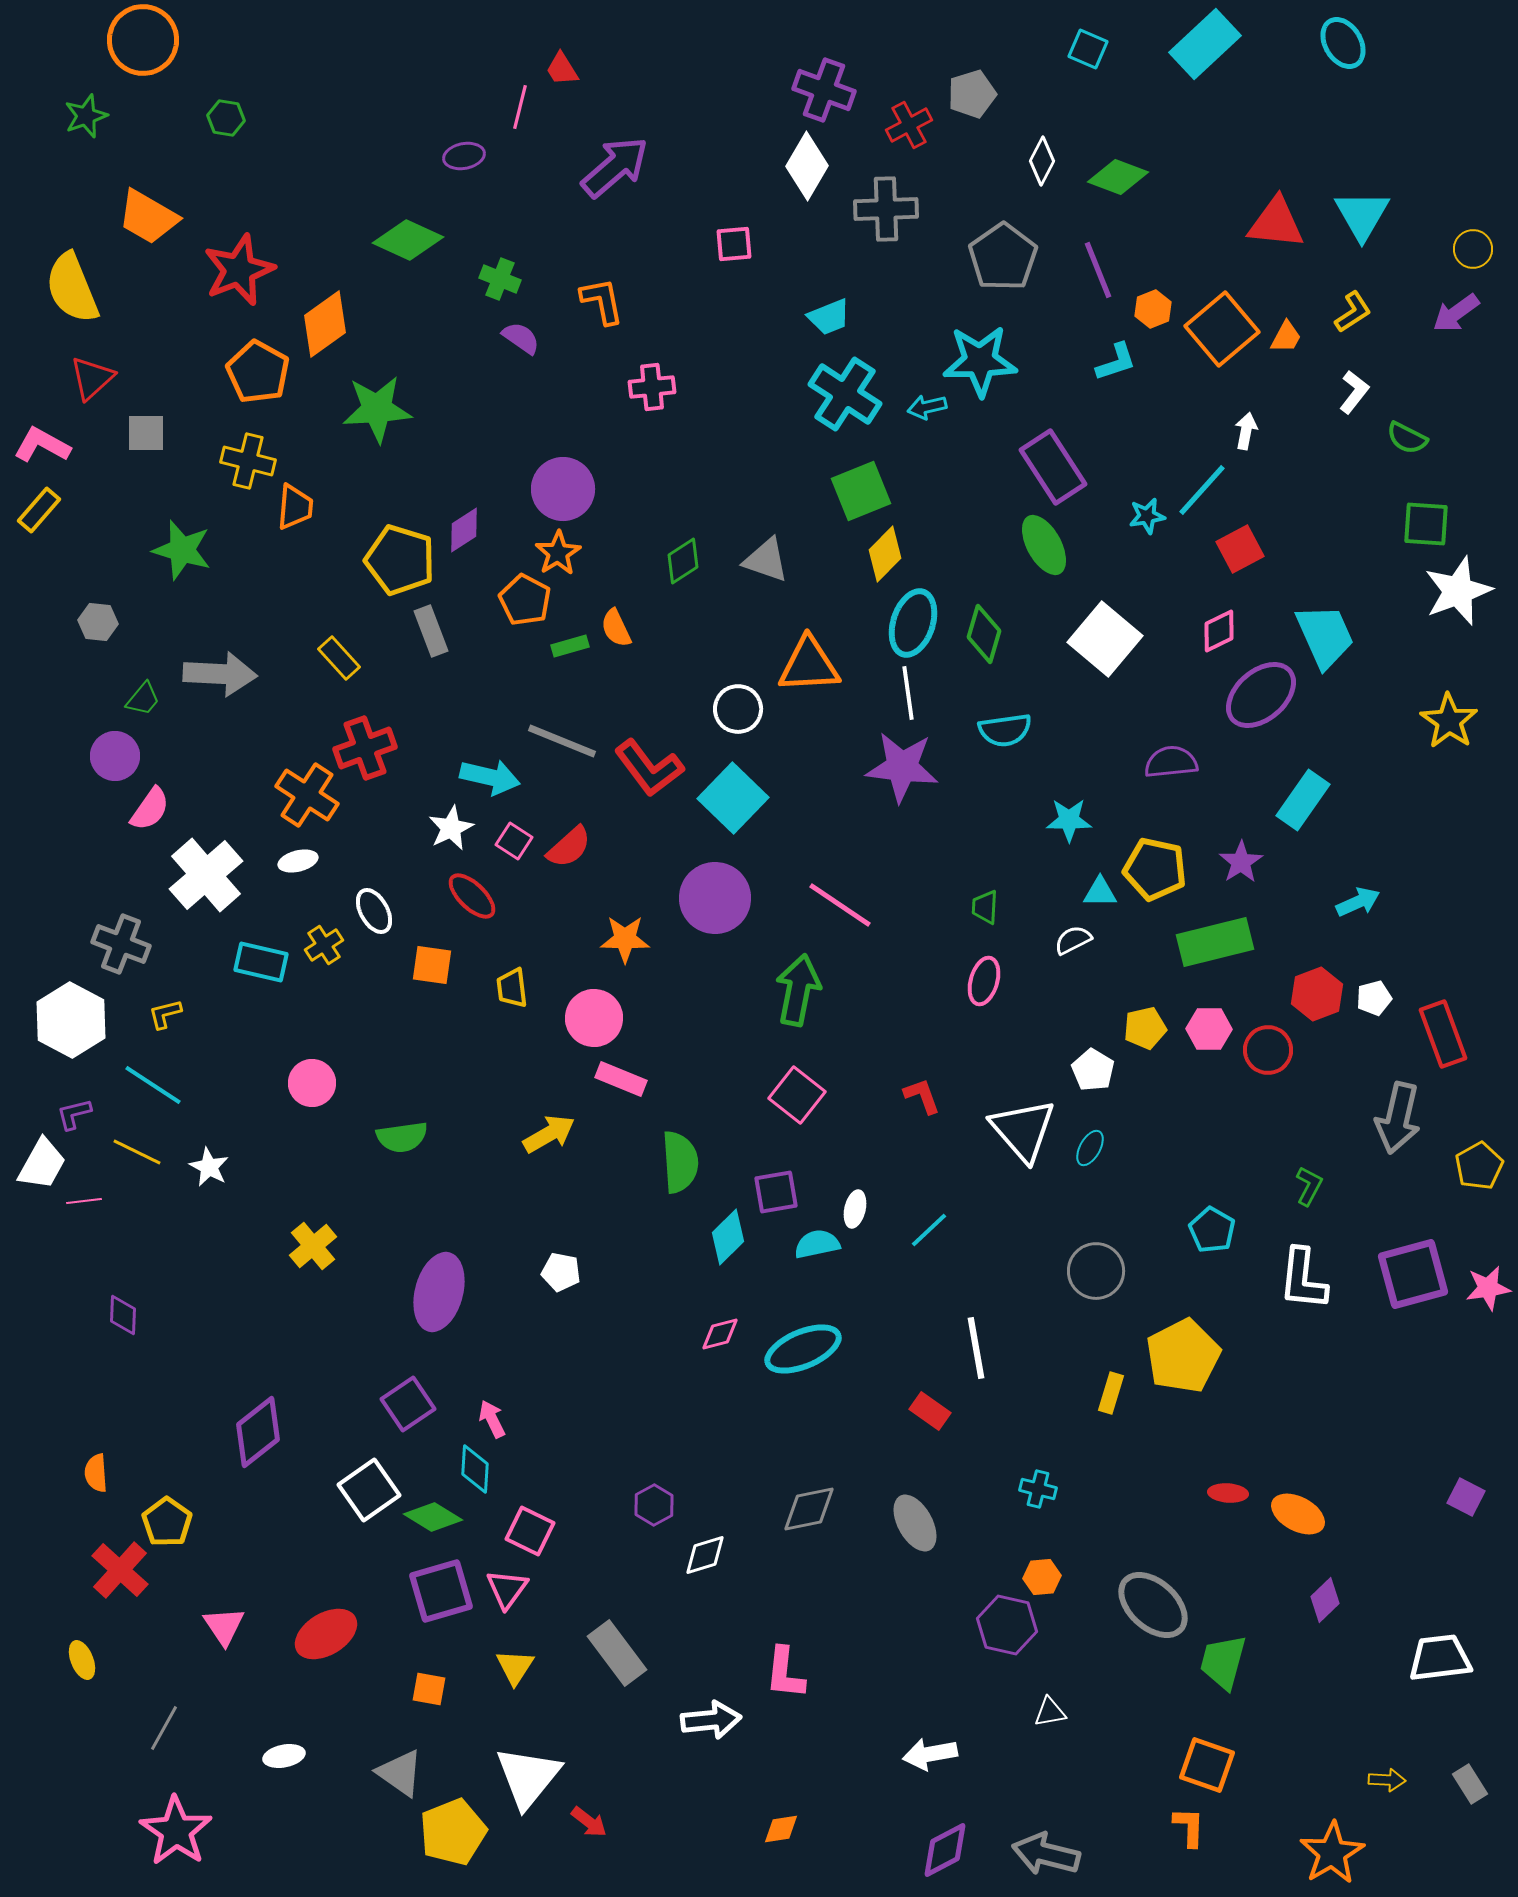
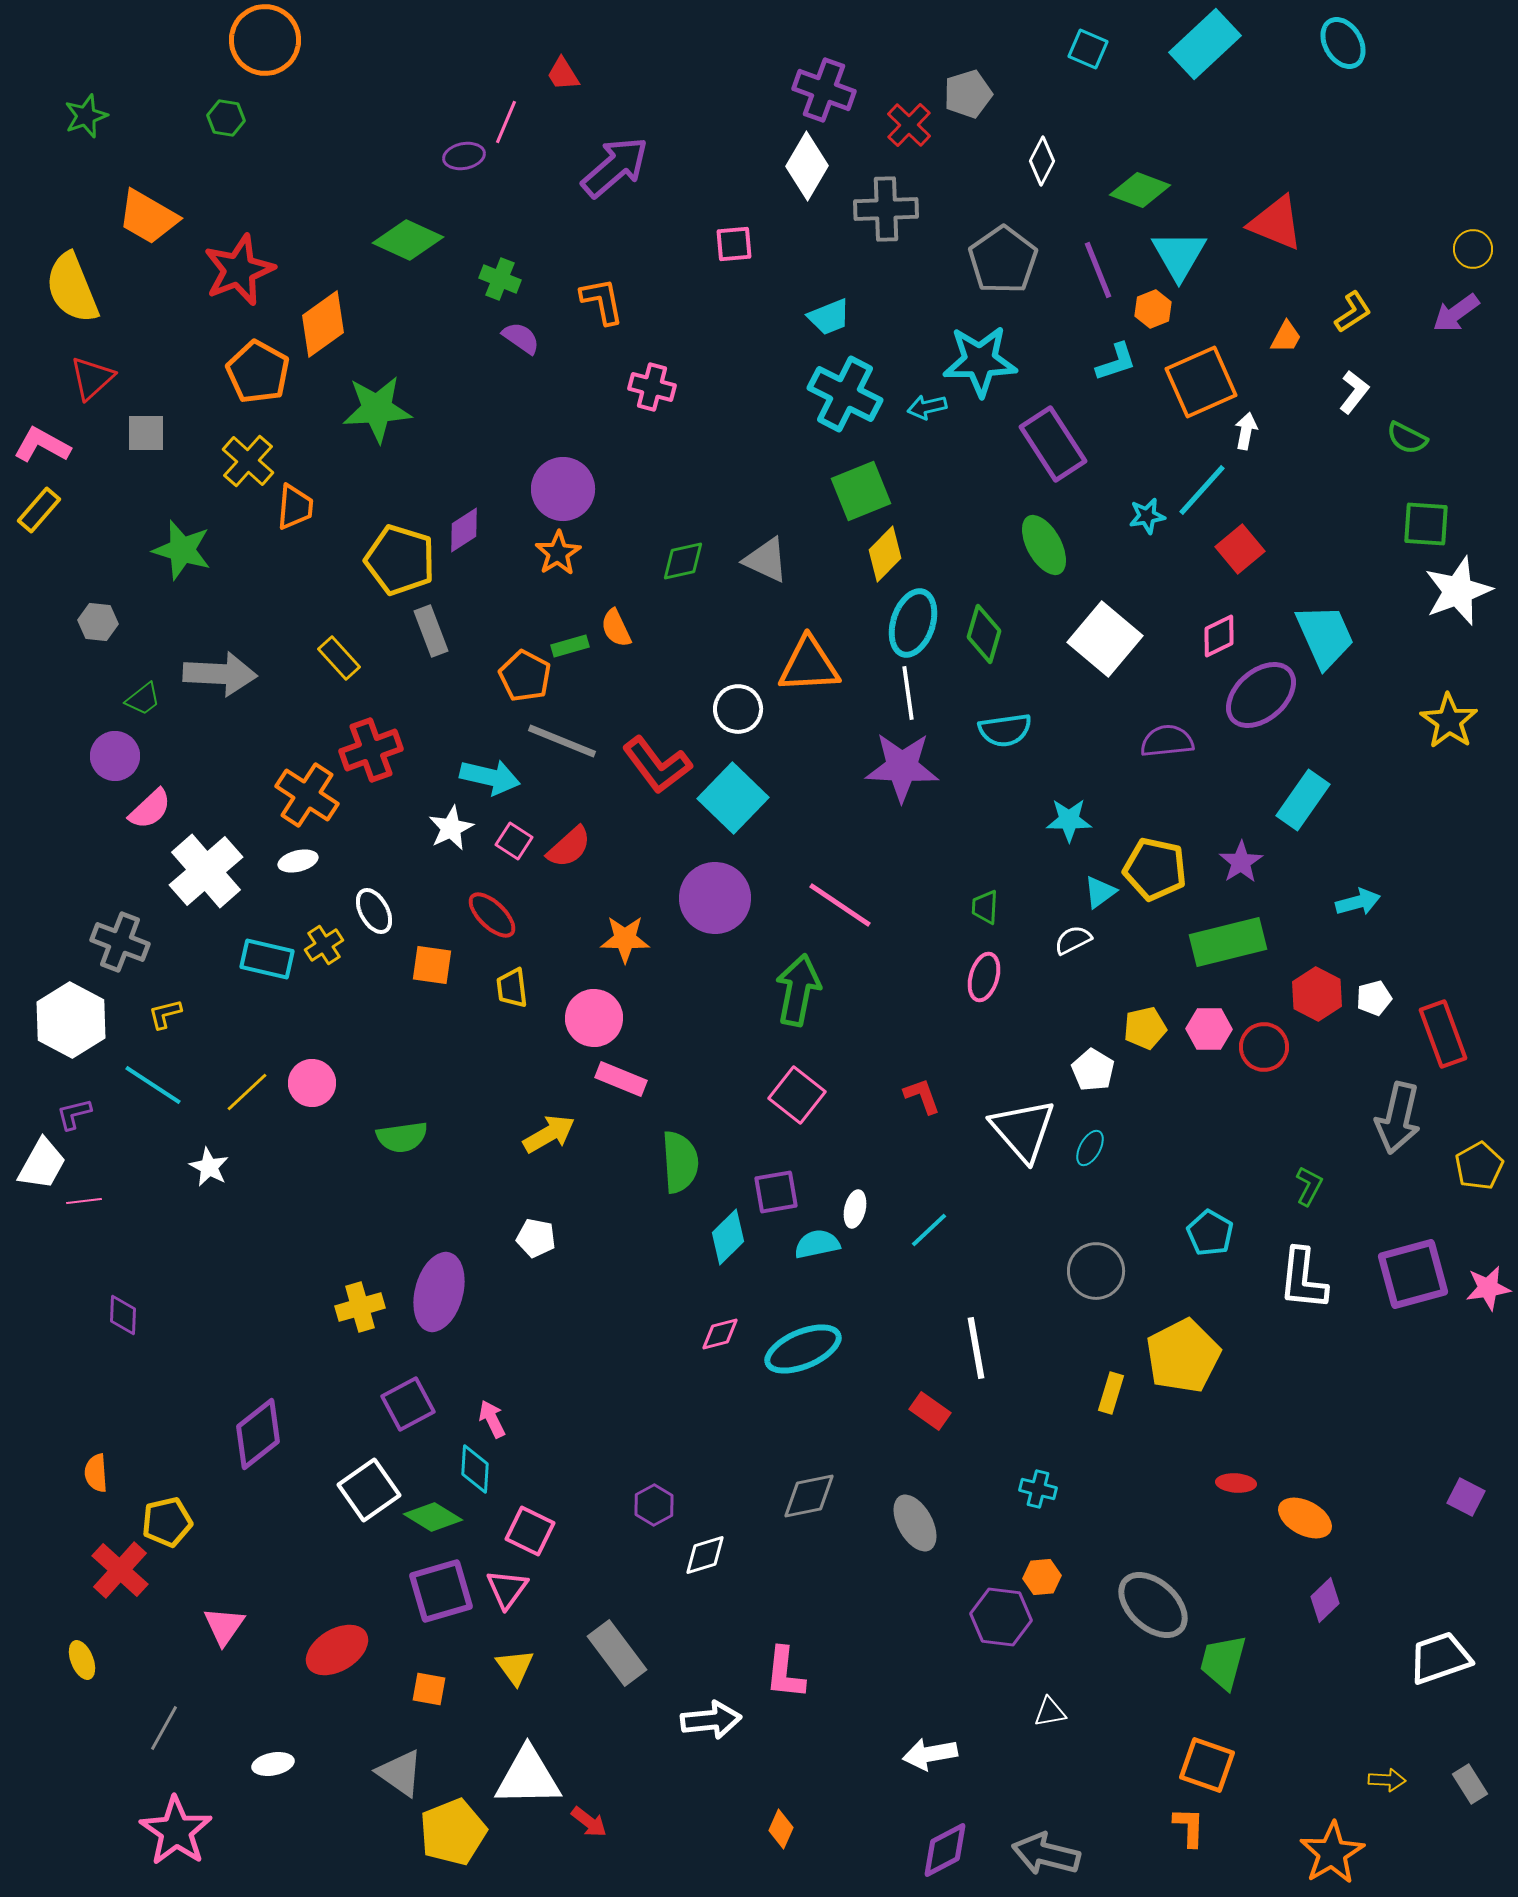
orange circle at (143, 40): moved 122 px right
red trapezoid at (562, 69): moved 1 px right, 5 px down
gray pentagon at (972, 94): moved 4 px left
pink line at (520, 107): moved 14 px left, 15 px down; rotated 9 degrees clockwise
red cross at (909, 125): rotated 18 degrees counterclockwise
green diamond at (1118, 177): moved 22 px right, 13 px down
cyan triangle at (1362, 215): moved 183 px left, 40 px down
red triangle at (1276, 223): rotated 16 degrees clockwise
gray pentagon at (1003, 257): moved 3 px down
orange diamond at (325, 324): moved 2 px left
orange square at (1222, 329): moved 21 px left, 53 px down; rotated 16 degrees clockwise
pink cross at (652, 387): rotated 21 degrees clockwise
cyan cross at (845, 394): rotated 6 degrees counterclockwise
yellow cross at (248, 461): rotated 28 degrees clockwise
purple rectangle at (1053, 467): moved 23 px up
red square at (1240, 549): rotated 12 degrees counterclockwise
gray triangle at (766, 560): rotated 6 degrees clockwise
green diamond at (683, 561): rotated 21 degrees clockwise
orange pentagon at (525, 600): moved 76 px down
pink diamond at (1219, 631): moved 5 px down
green trapezoid at (143, 699): rotated 12 degrees clockwise
red cross at (365, 748): moved 6 px right, 2 px down
purple semicircle at (1171, 762): moved 4 px left, 21 px up
purple star at (902, 767): rotated 4 degrees counterclockwise
red L-shape at (649, 768): moved 8 px right, 3 px up
pink semicircle at (150, 809): rotated 12 degrees clockwise
white cross at (206, 875): moved 4 px up
cyan triangle at (1100, 892): rotated 36 degrees counterclockwise
red ellipse at (472, 896): moved 20 px right, 19 px down
cyan arrow at (1358, 902): rotated 9 degrees clockwise
green rectangle at (1215, 942): moved 13 px right
gray cross at (121, 944): moved 1 px left, 2 px up
cyan rectangle at (261, 962): moved 6 px right, 3 px up
pink ellipse at (984, 981): moved 4 px up
red hexagon at (1317, 994): rotated 12 degrees counterclockwise
red circle at (1268, 1050): moved 4 px left, 3 px up
yellow line at (137, 1152): moved 110 px right, 60 px up; rotated 69 degrees counterclockwise
cyan pentagon at (1212, 1230): moved 2 px left, 3 px down
yellow cross at (313, 1246): moved 47 px right, 61 px down; rotated 24 degrees clockwise
white pentagon at (561, 1272): moved 25 px left, 34 px up
purple square at (408, 1404): rotated 6 degrees clockwise
purple diamond at (258, 1432): moved 2 px down
red ellipse at (1228, 1493): moved 8 px right, 10 px up
gray diamond at (809, 1509): moved 13 px up
orange ellipse at (1298, 1514): moved 7 px right, 4 px down
yellow pentagon at (167, 1522): rotated 24 degrees clockwise
purple hexagon at (1007, 1625): moved 6 px left, 8 px up; rotated 6 degrees counterclockwise
pink triangle at (224, 1626): rotated 9 degrees clockwise
red ellipse at (326, 1634): moved 11 px right, 16 px down
white trapezoid at (1440, 1658): rotated 12 degrees counterclockwise
yellow triangle at (515, 1667): rotated 9 degrees counterclockwise
white ellipse at (284, 1756): moved 11 px left, 8 px down
white triangle at (528, 1777): rotated 50 degrees clockwise
orange diamond at (781, 1829): rotated 57 degrees counterclockwise
